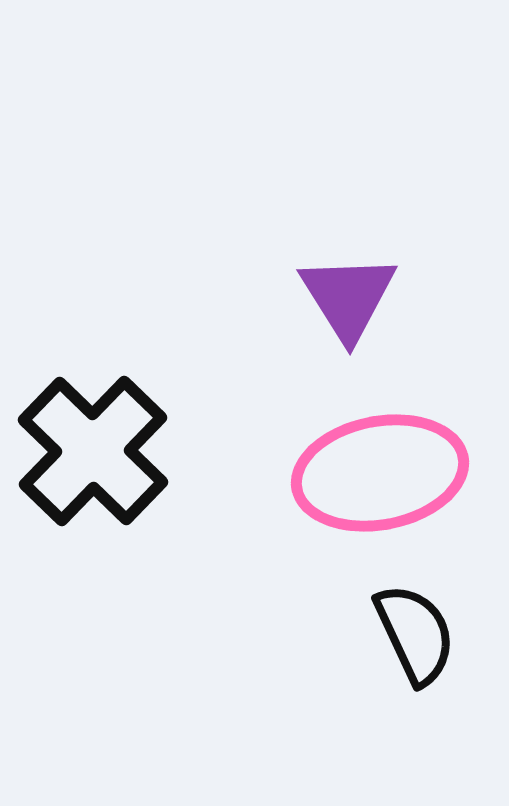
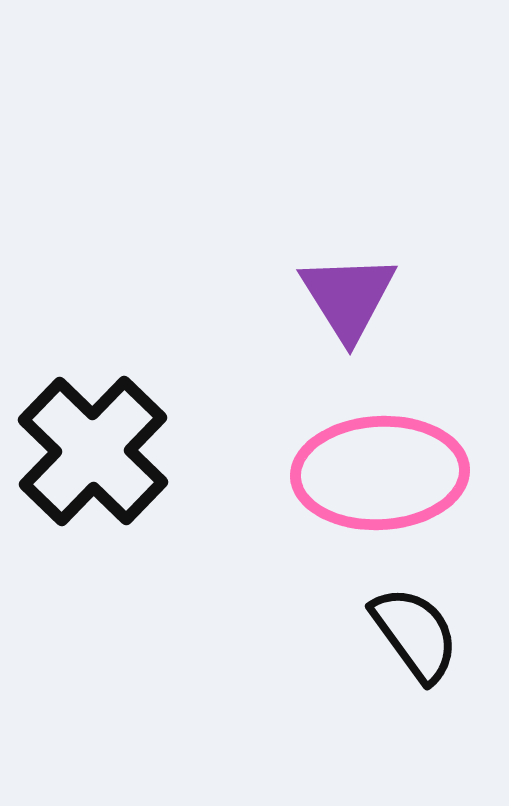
pink ellipse: rotated 8 degrees clockwise
black semicircle: rotated 11 degrees counterclockwise
